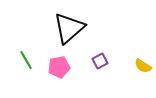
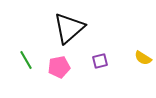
purple square: rotated 14 degrees clockwise
yellow semicircle: moved 8 px up
